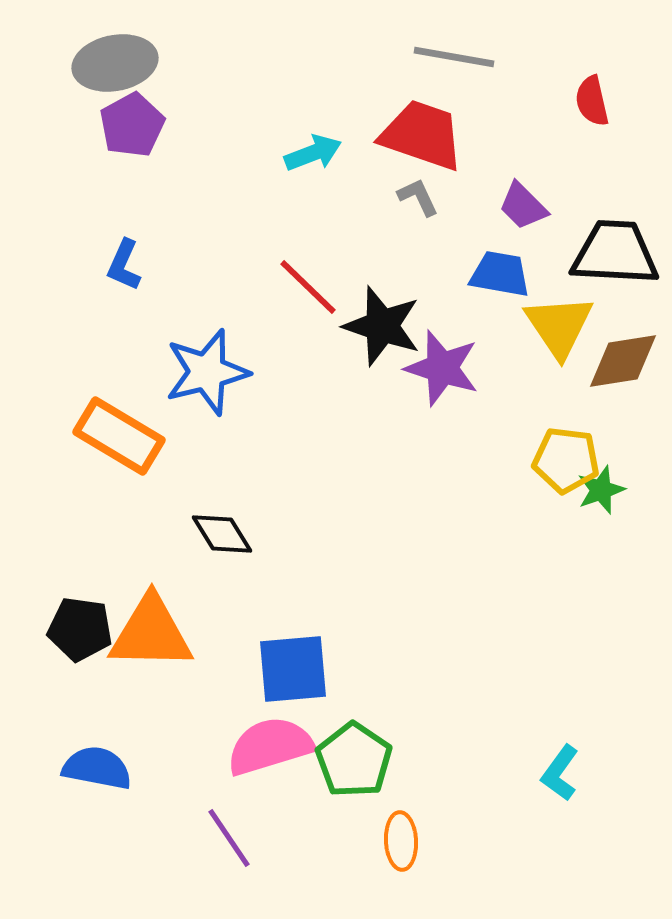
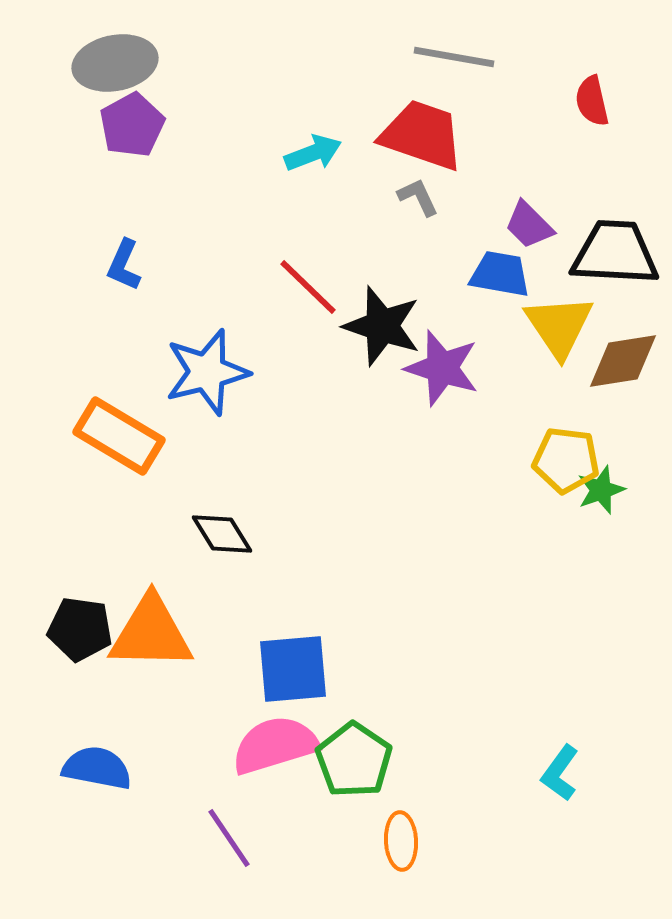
purple trapezoid: moved 6 px right, 19 px down
pink semicircle: moved 5 px right, 1 px up
